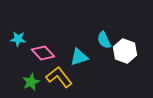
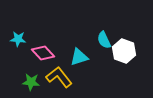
white hexagon: moved 1 px left
green star: rotated 30 degrees clockwise
